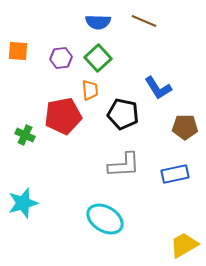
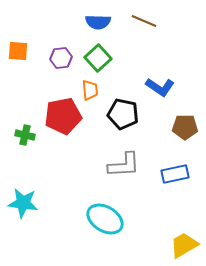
blue L-shape: moved 2 px right, 1 px up; rotated 24 degrees counterclockwise
green cross: rotated 12 degrees counterclockwise
cyan star: rotated 24 degrees clockwise
